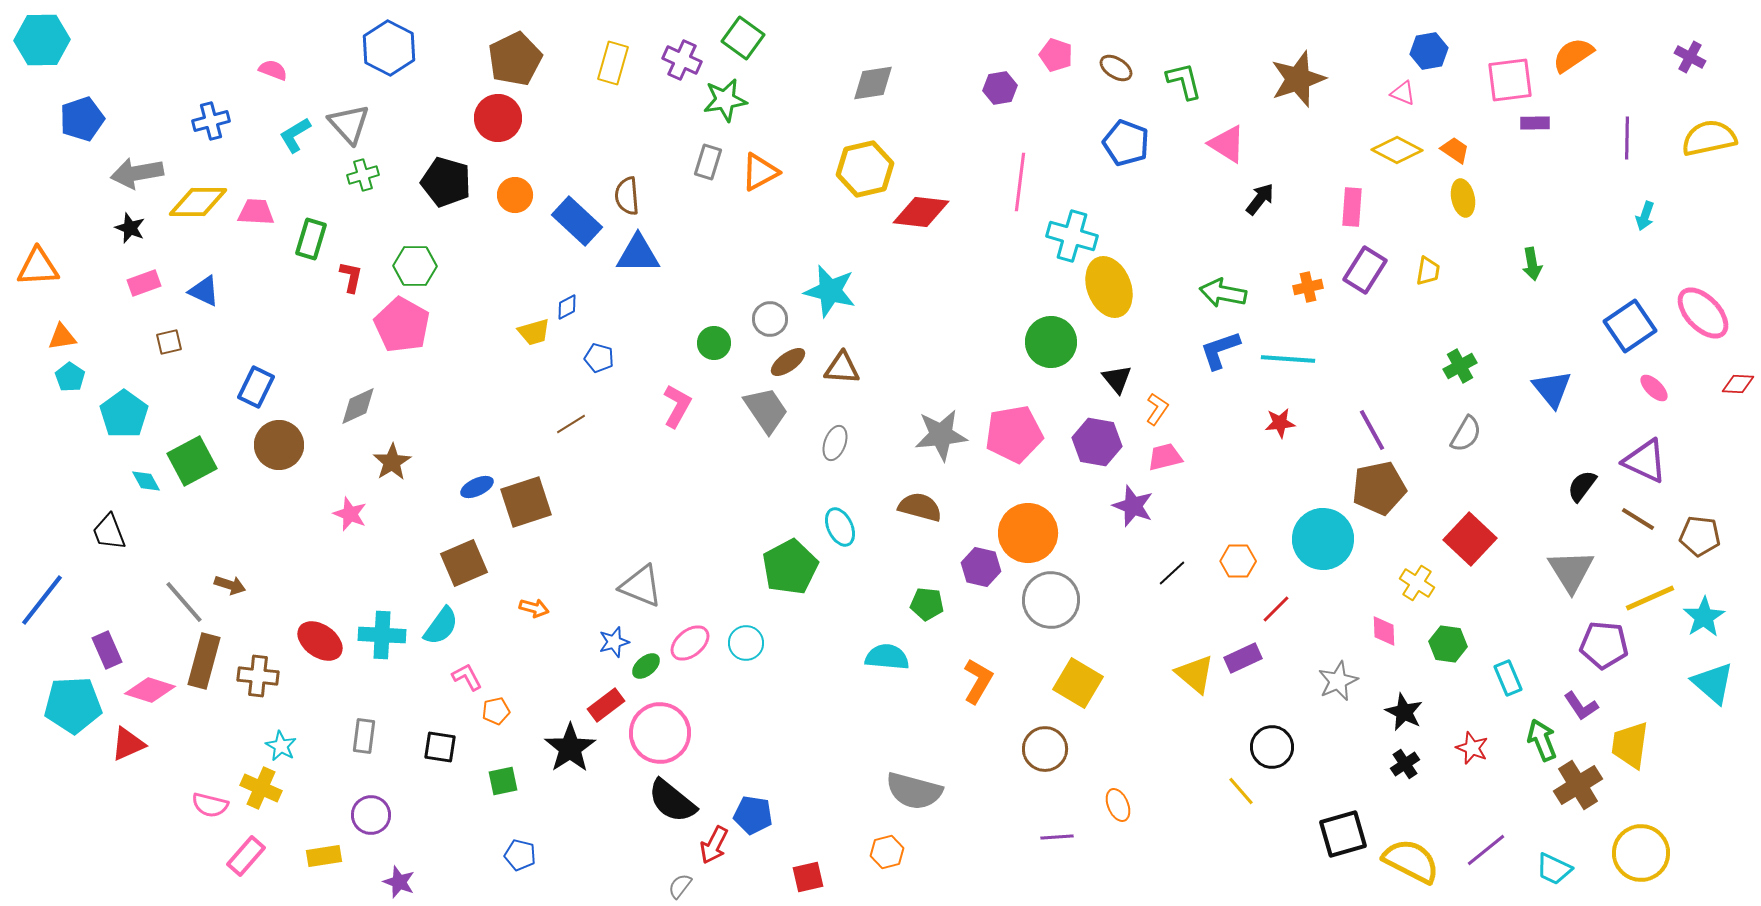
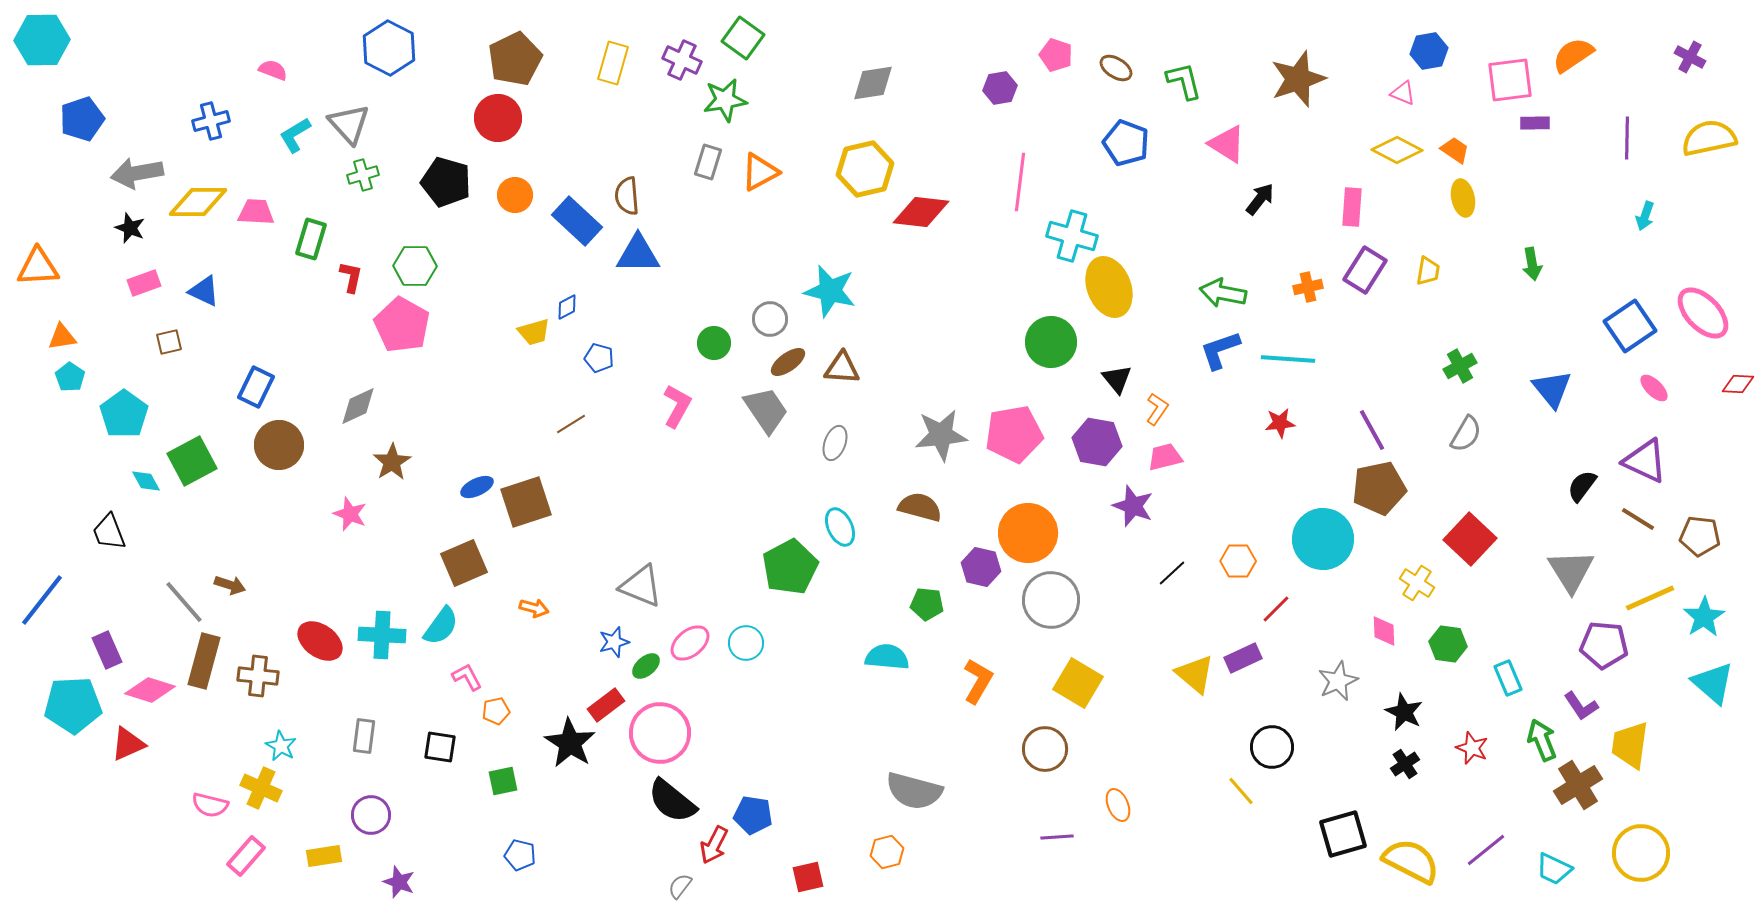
black star at (570, 748): moved 5 px up; rotated 6 degrees counterclockwise
